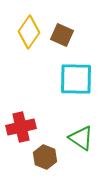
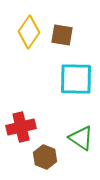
brown square: rotated 15 degrees counterclockwise
